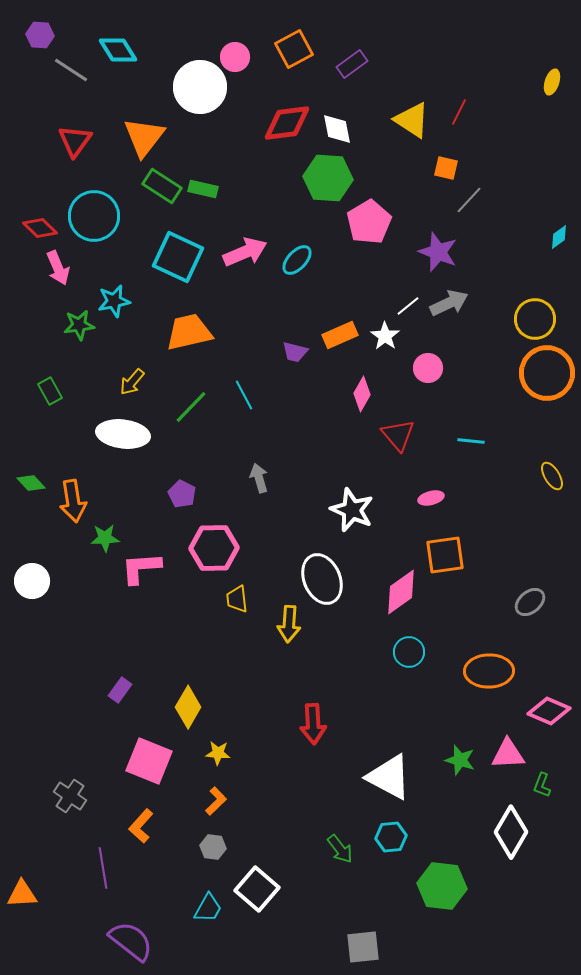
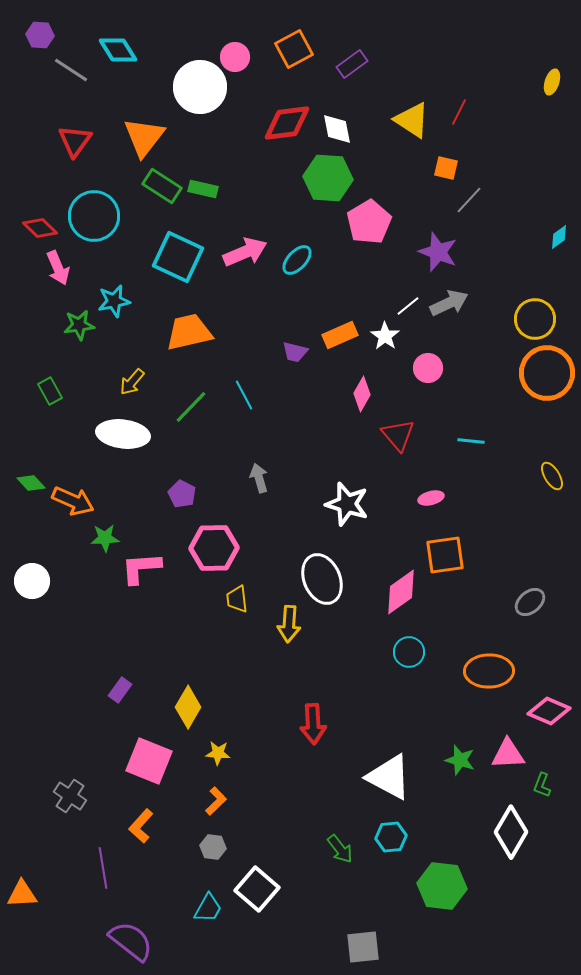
orange arrow at (73, 501): rotated 57 degrees counterclockwise
white star at (352, 510): moved 5 px left, 6 px up; rotated 6 degrees counterclockwise
